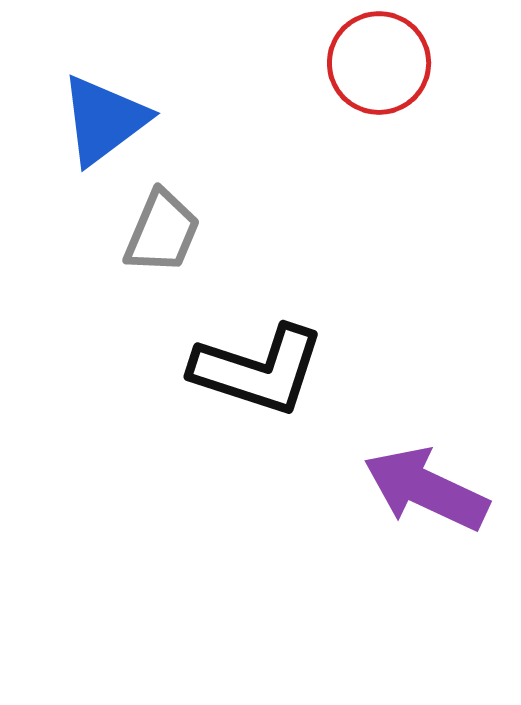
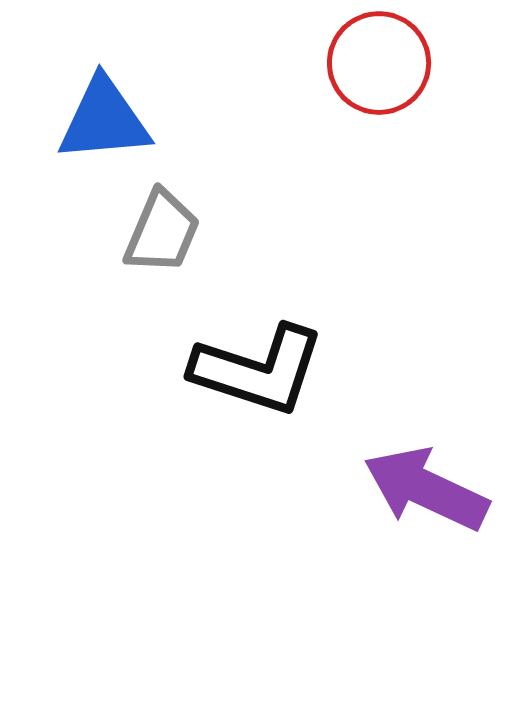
blue triangle: rotated 32 degrees clockwise
